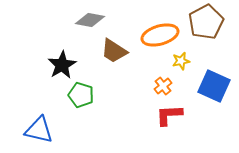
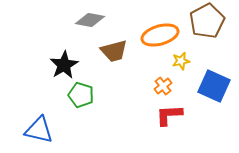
brown pentagon: moved 1 px right, 1 px up
brown trapezoid: rotated 48 degrees counterclockwise
black star: moved 2 px right
